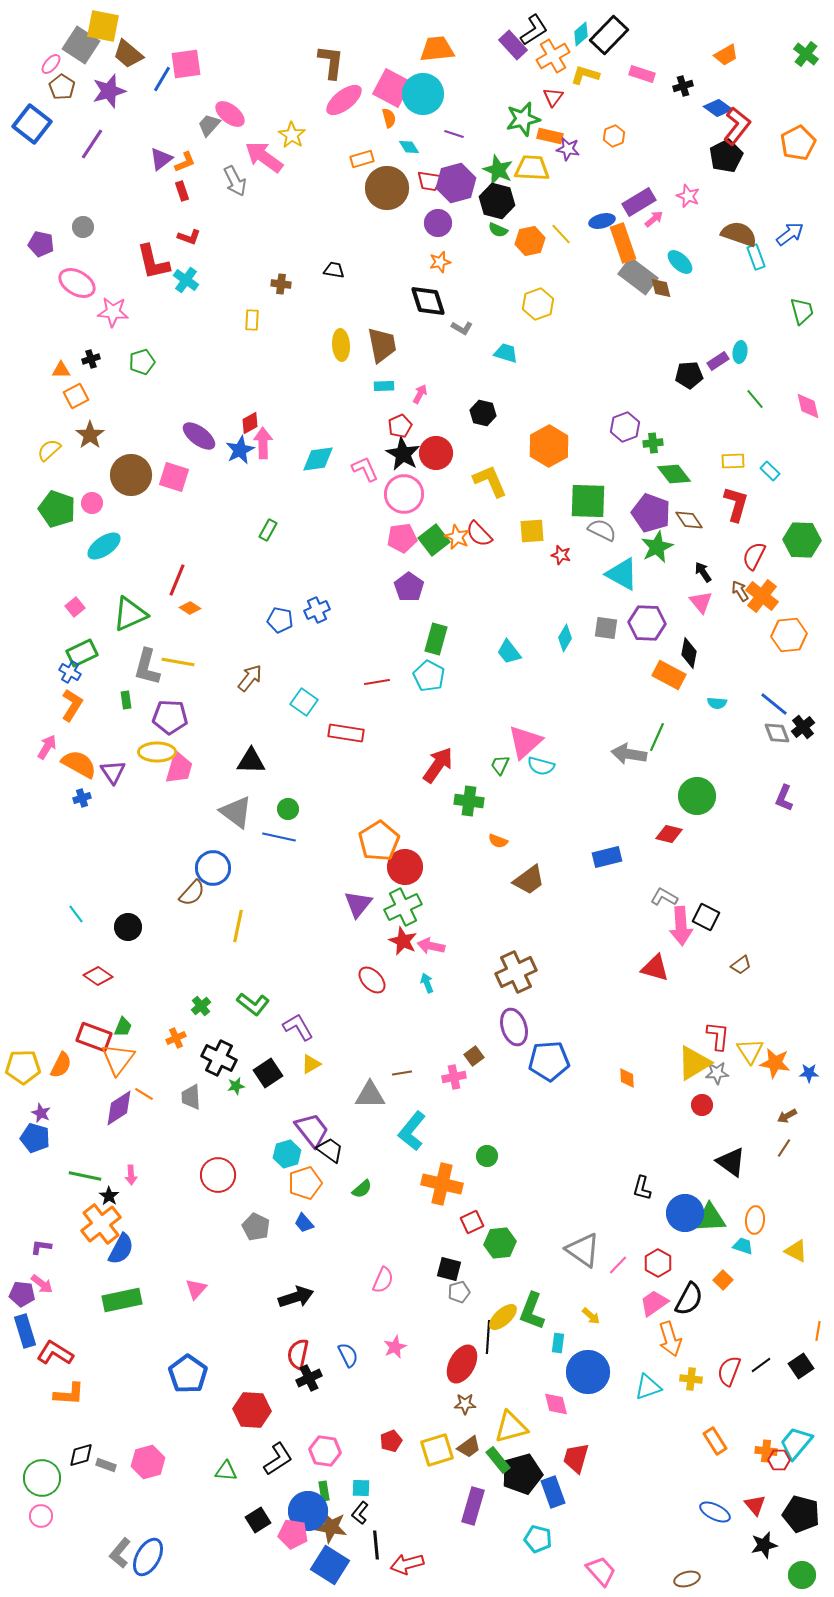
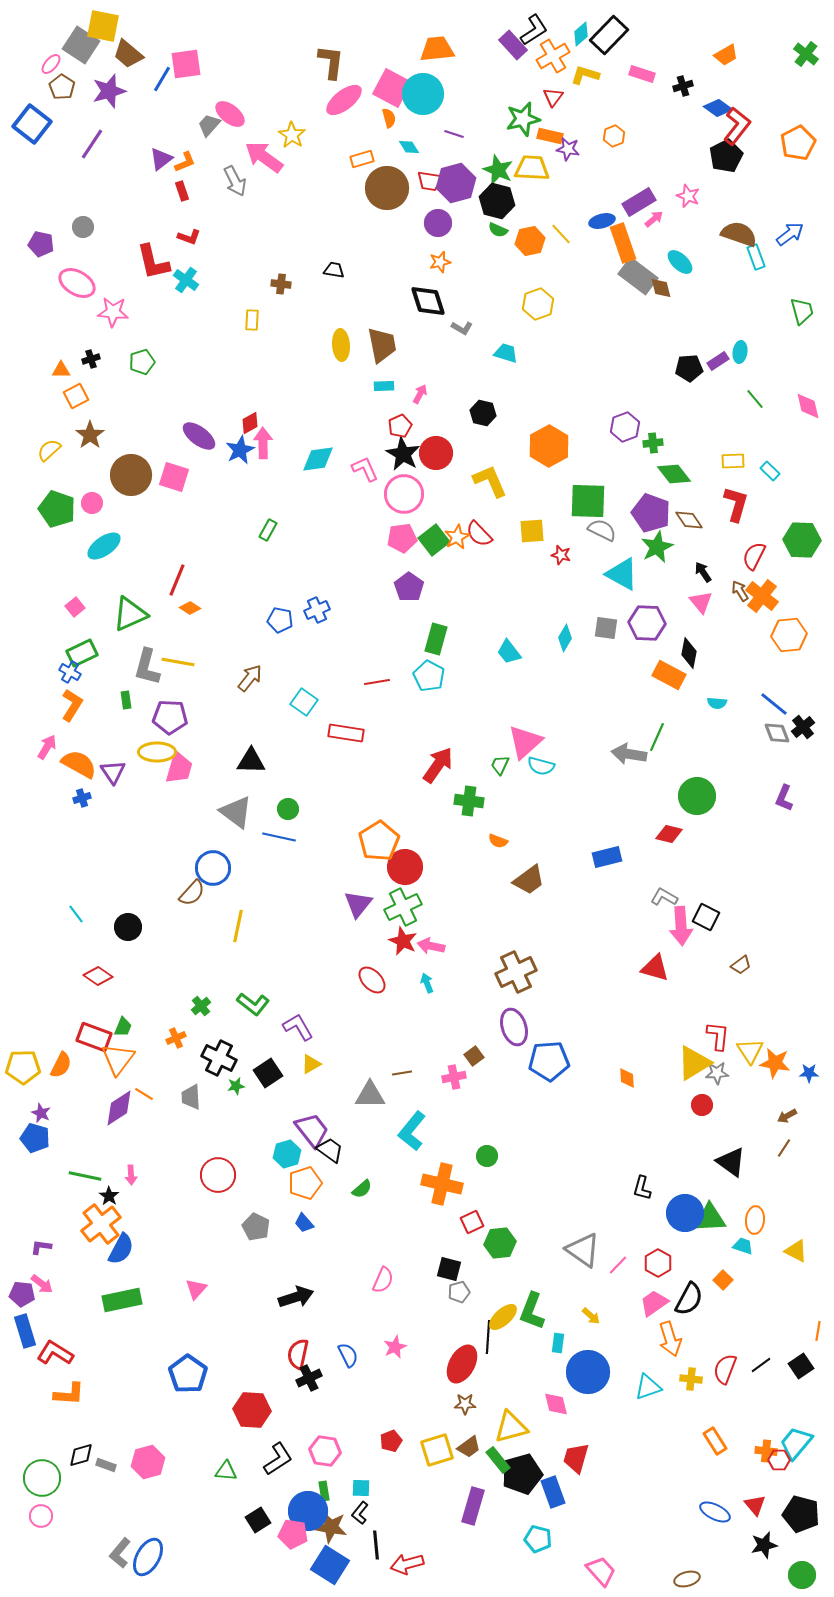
black pentagon at (689, 375): moved 7 px up
orange star at (457, 537): rotated 20 degrees clockwise
red semicircle at (729, 1371): moved 4 px left, 2 px up
